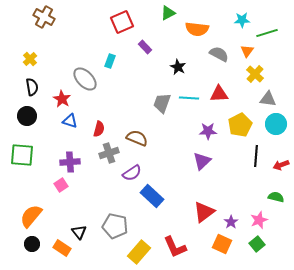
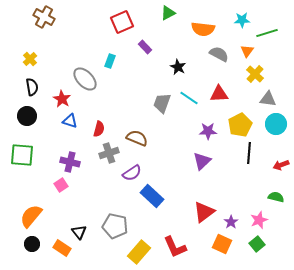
orange semicircle at (197, 29): moved 6 px right
cyan line at (189, 98): rotated 30 degrees clockwise
black line at (256, 156): moved 7 px left, 3 px up
purple cross at (70, 162): rotated 18 degrees clockwise
